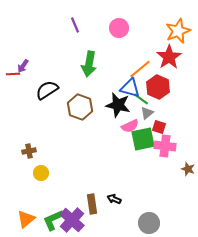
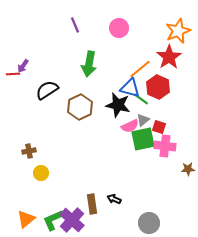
brown hexagon: rotated 15 degrees clockwise
gray triangle: moved 4 px left, 7 px down
brown star: rotated 24 degrees counterclockwise
